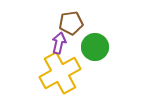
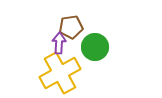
brown pentagon: moved 4 px down
purple arrow: rotated 10 degrees counterclockwise
